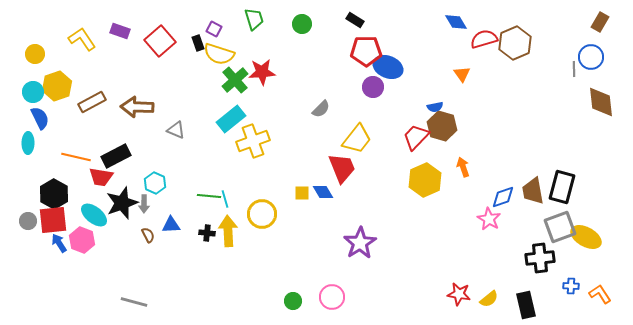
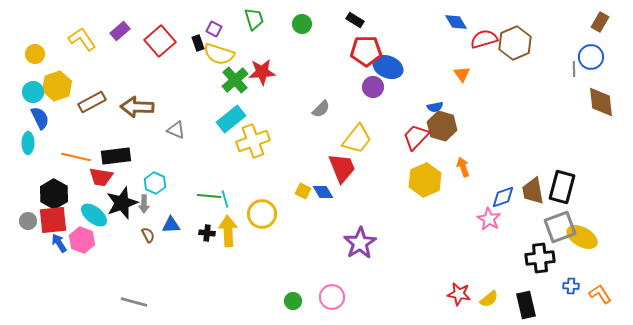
purple rectangle at (120, 31): rotated 60 degrees counterclockwise
black rectangle at (116, 156): rotated 20 degrees clockwise
yellow square at (302, 193): moved 1 px right, 2 px up; rotated 28 degrees clockwise
yellow ellipse at (586, 237): moved 4 px left
